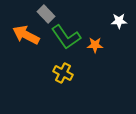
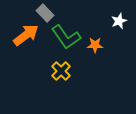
gray rectangle: moved 1 px left, 1 px up
white star: rotated 21 degrees counterclockwise
orange arrow: rotated 116 degrees clockwise
yellow cross: moved 2 px left, 2 px up; rotated 18 degrees clockwise
